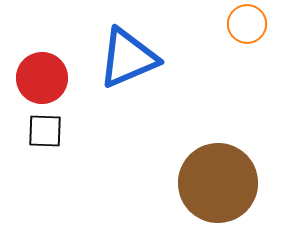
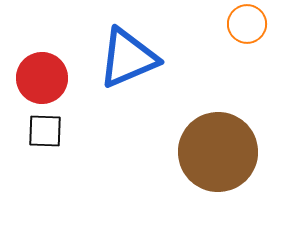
brown circle: moved 31 px up
